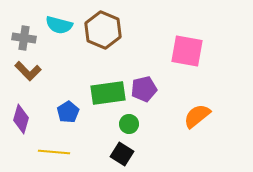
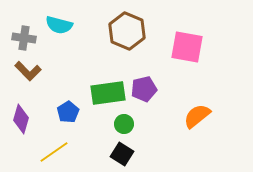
brown hexagon: moved 24 px right, 1 px down
pink square: moved 4 px up
green circle: moved 5 px left
yellow line: rotated 40 degrees counterclockwise
